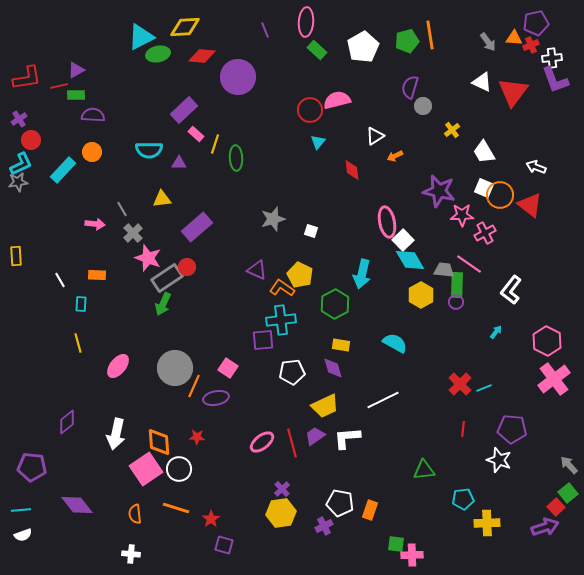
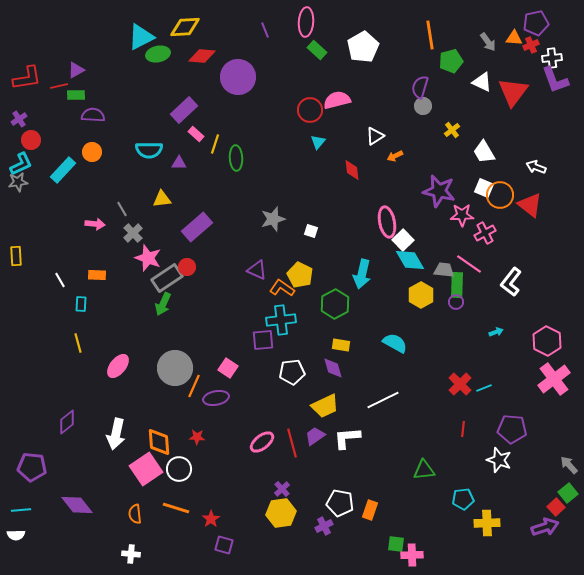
green pentagon at (407, 41): moved 44 px right, 20 px down
purple semicircle at (410, 87): moved 10 px right
white L-shape at (511, 290): moved 8 px up
cyan arrow at (496, 332): rotated 32 degrees clockwise
white semicircle at (23, 535): moved 7 px left; rotated 18 degrees clockwise
